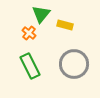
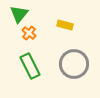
green triangle: moved 22 px left
